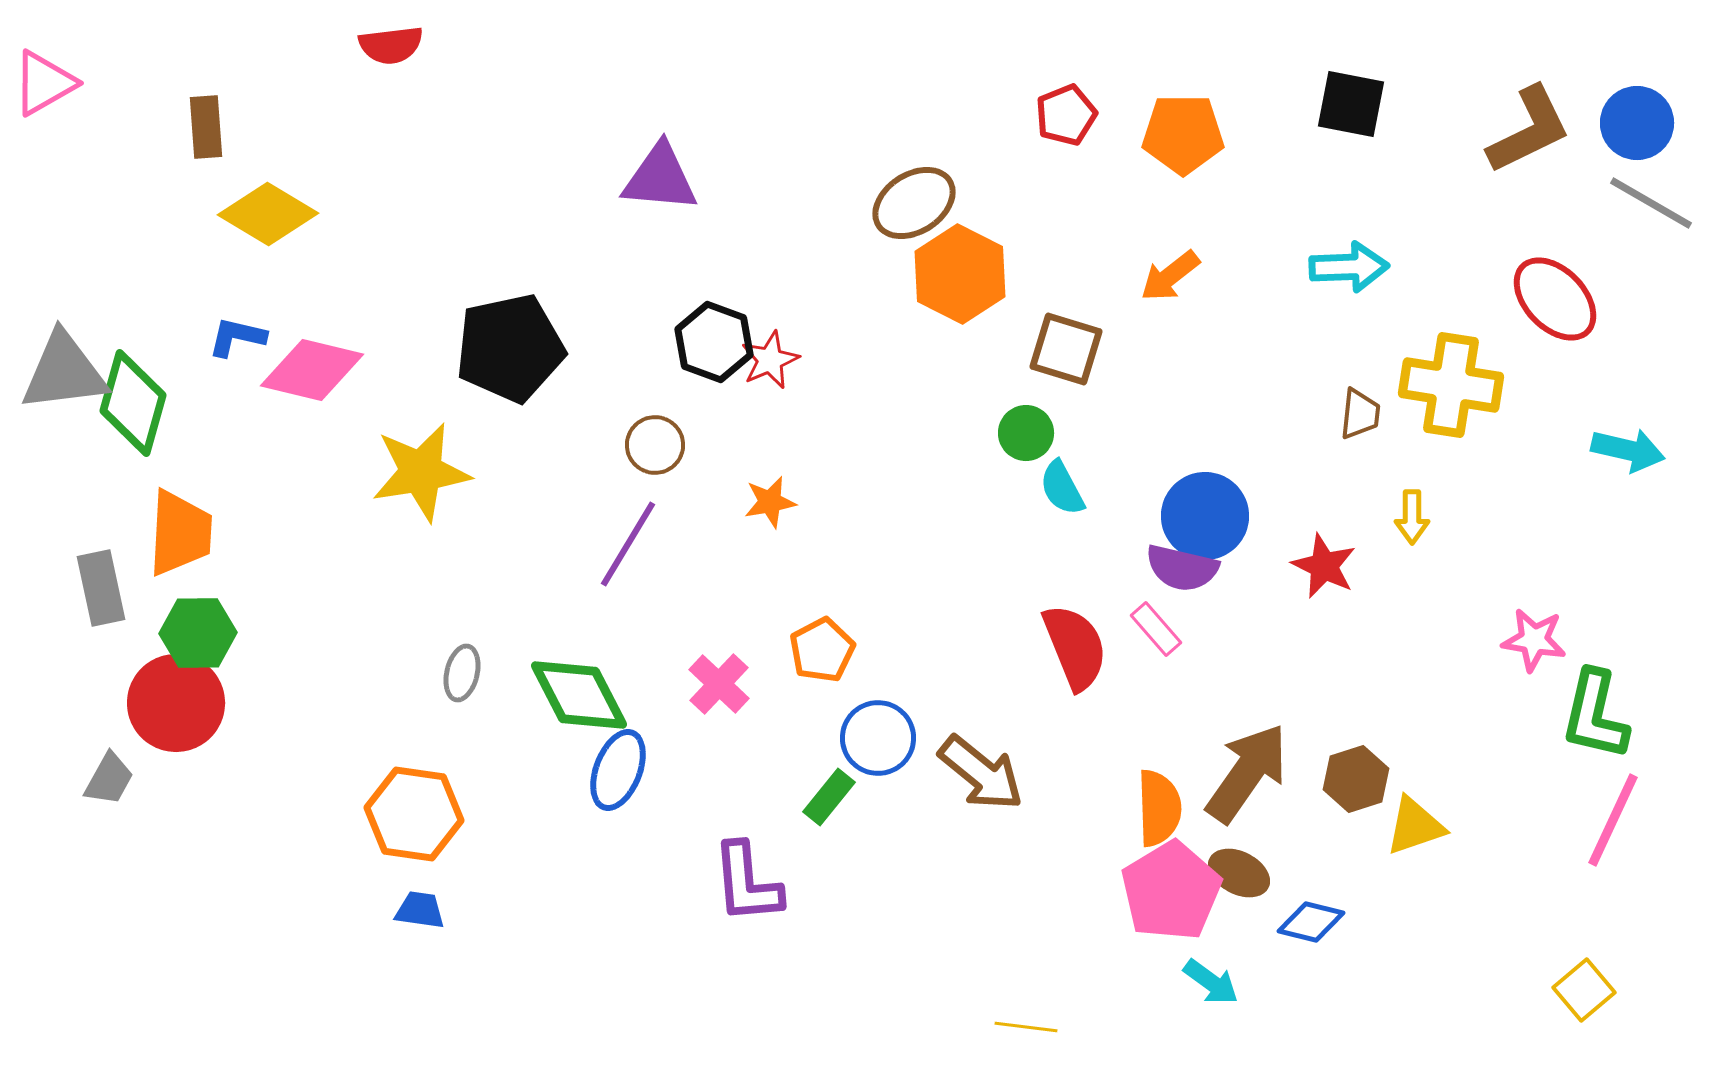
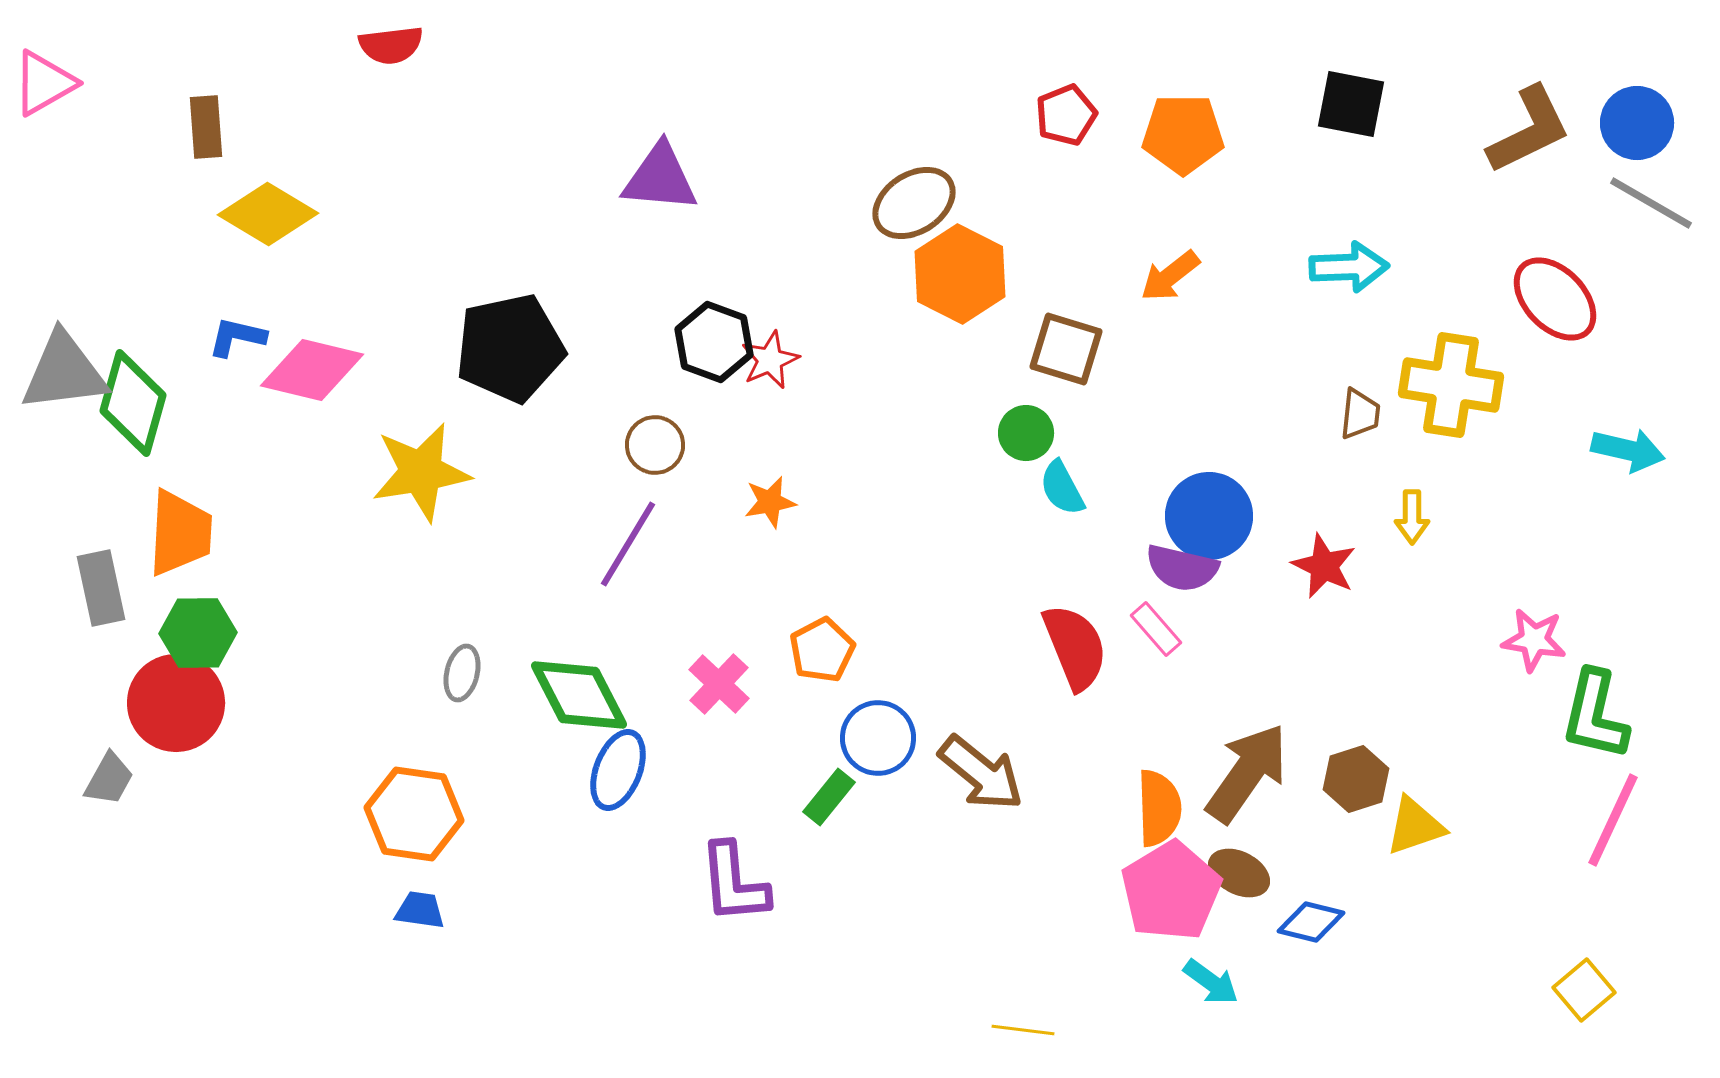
blue circle at (1205, 516): moved 4 px right
purple L-shape at (747, 883): moved 13 px left
yellow line at (1026, 1027): moved 3 px left, 3 px down
